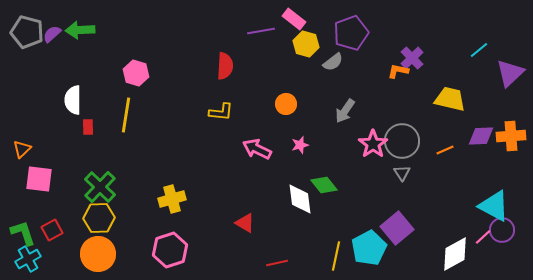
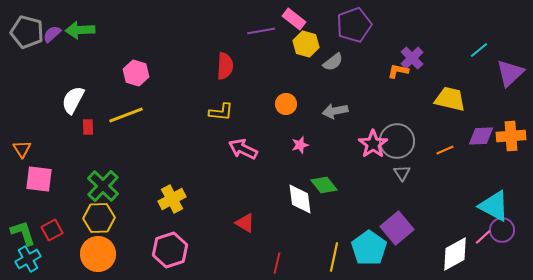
purple pentagon at (351, 33): moved 3 px right, 8 px up
white semicircle at (73, 100): rotated 28 degrees clockwise
gray arrow at (345, 111): moved 10 px left; rotated 45 degrees clockwise
yellow line at (126, 115): rotated 60 degrees clockwise
gray circle at (402, 141): moved 5 px left
orange triangle at (22, 149): rotated 18 degrees counterclockwise
pink arrow at (257, 149): moved 14 px left
green cross at (100, 187): moved 3 px right, 1 px up
yellow cross at (172, 199): rotated 12 degrees counterclockwise
cyan pentagon at (369, 248): rotated 8 degrees counterclockwise
yellow line at (336, 256): moved 2 px left, 1 px down
red line at (277, 263): rotated 65 degrees counterclockwise
